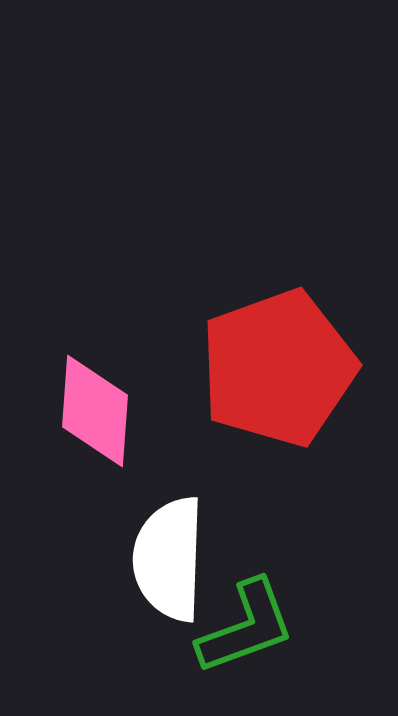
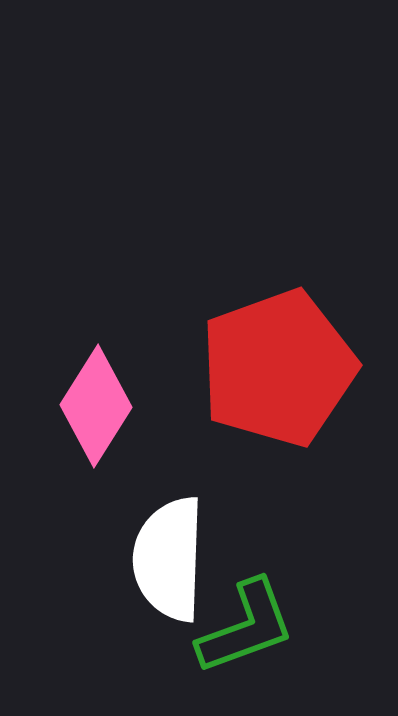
pink diamond: moved 1 px right, 5 px up; rotated 28 degrees clockwise
